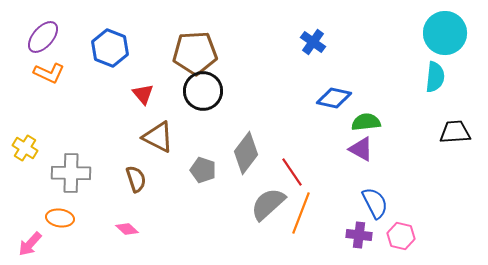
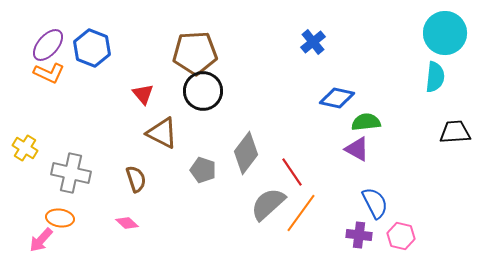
purple ellipse: moved 5 px right, 8 px down
blue cross: rotated 15 degrees clockwise
blue hexagon: moved 18 px left
blue diamond: moved 3 px right
brown triangle: moved 4 px right, 4 px up
purple triangle: moved 4 px left
gray cross: rotated 12 degrees clockwise
orange line: rotated 15 degrees clockwise
pink diamond: moved 6 px up
pink arrow: moved 11 px right, 4 px up
